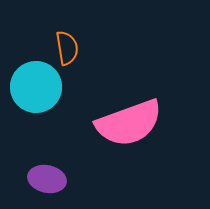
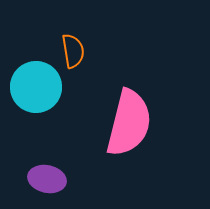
orange semicircle: moved 6 px right, 3 px down
pink semicircle: rotated 56 degrees counterclockwise
